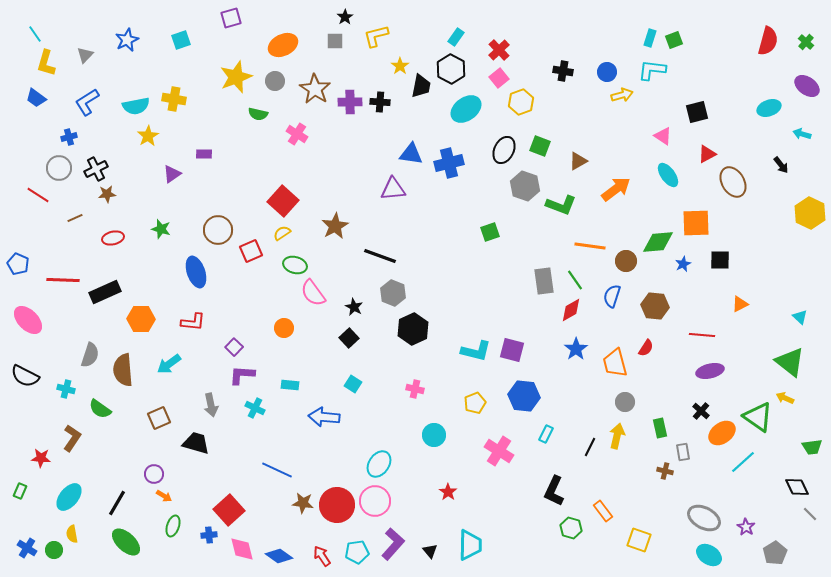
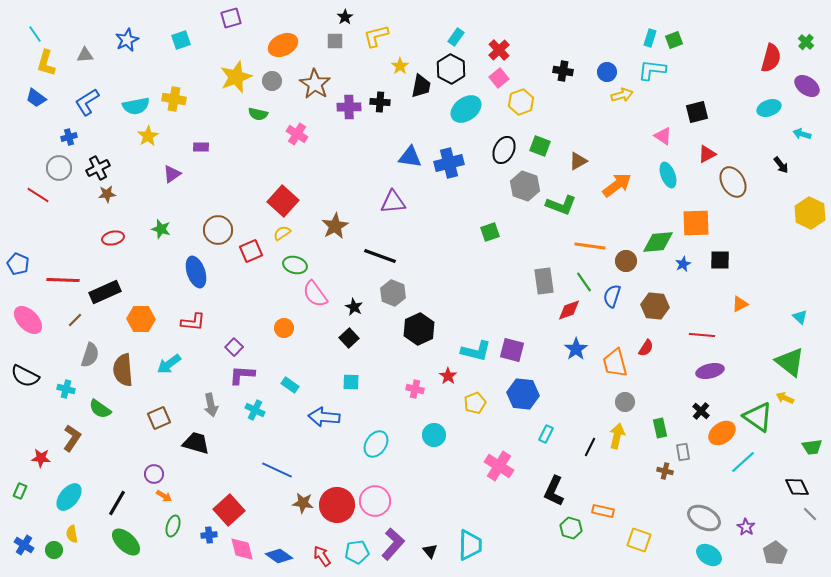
red semicircle at (768, 41): moved 3 px right, 17 px down
gray triangle at (85, 55): rotated 42 degrees clockwise
gray circle at (275, 81): moved 3 px left
brown star at (315, 89): moved 5 px up
purple cross at (350, 102): moved 1 px left, 5 px down
purple rectangle at (204, 154): moved 3 px left, 7 px up
blue triangle at (411, 154): moved 1 px left, 3 px down
black cross at (96, 169): moved 2 px right, 1 px up
cyan ellipse at (668, 175): rotated 15 degrees clockwise
purple triangle at (393, 189): moved 13 px down
orange arrow at (616, 189): moved 1 px right, 4 px up
brown line at (75, 218): moved 102 px down; rotated 21 degrees counterclockwise
green line at (575, 280): moved 9 px right, 2 px down
pink semicircle at (313, 293): moved 2 px right, 1 px down
red diamond at (571, 310): moved 2 px left; rotated 10 degrees clockwise
black hexagon at (413, 329): moved 6 px right
cyan square at (353, 384): moved 2 px left, 2 px up; rotated 30 degrees counterclockwise
cyan rectangle at (290, 385): rotated 30 degrees clockwise
blue hexagon at (524, 396): moved 1 px left, 2 px up
cyan cross at (255, 408): moved 2 px down
pink cross at (499, 451): moved 15 px down
cyan ellipse at (379, 464): moved 3 px left, 20 px up
red star at (448, 492): moved 116 px up
orange rectangle at (603, 511): rotated 40 degrees counterclockwise
blue cross at (27, 548): moved 3 px left, 3 px up
